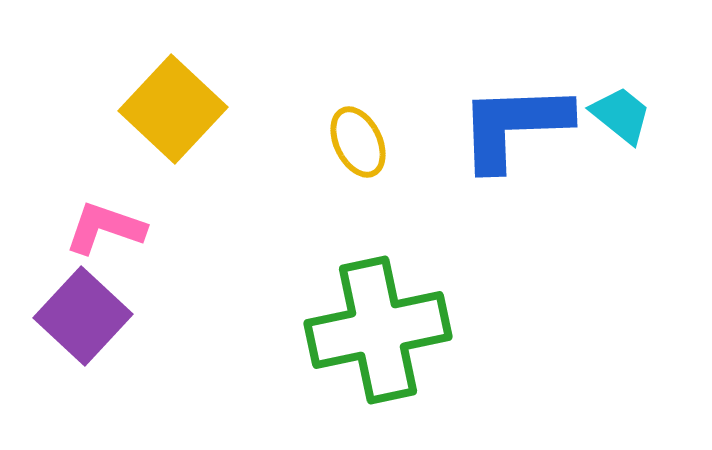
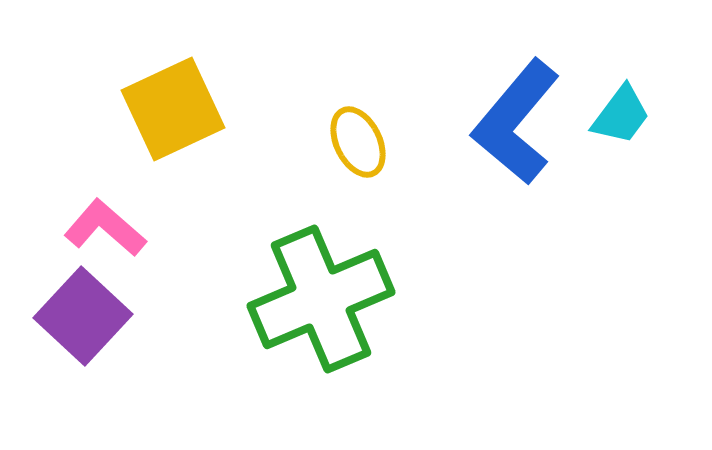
yellow square: rotated 22 degrees clockwise
cyan trapezoid: rotated 88 degrees clockwise
blue L-shape: moved 2 px right, 4 px up; rotated 48 degrees counterclockwise
pink L-shape: rotated 22 degrees clockwise
green cross: moved 57 px left, 31 px up; rotated 11 degrees counterclockwise
